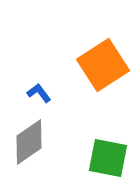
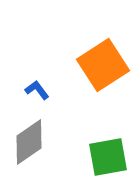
blue L-shape: moved 2 px left, 3 px up
green square: moved 1 px up; rotated 21 degrees counterclockwise
